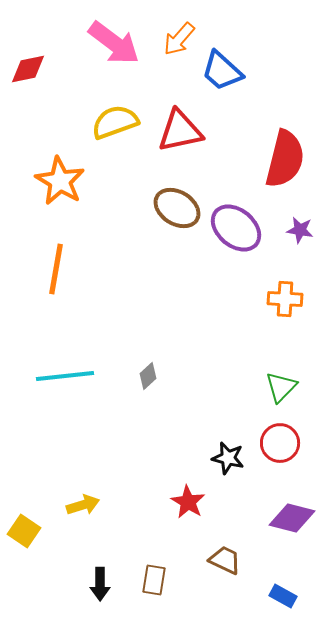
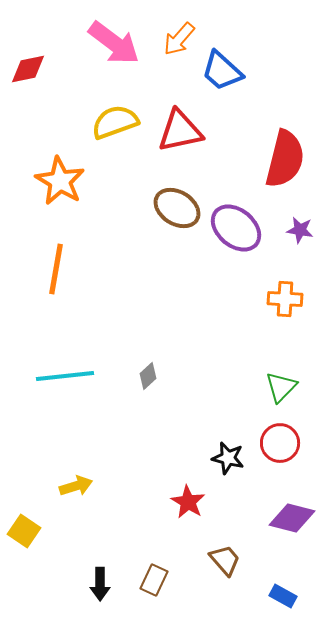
yellow arrow: moved 7 px left, 19 px up
brown trapezoid: rotated 24 degrees clockwise
brown rectangle: rotated 16 degrees clockwise
